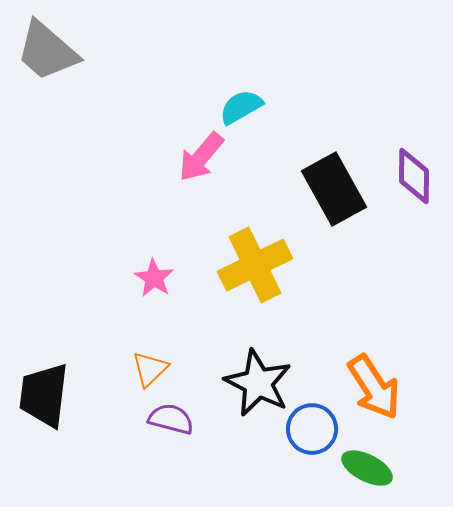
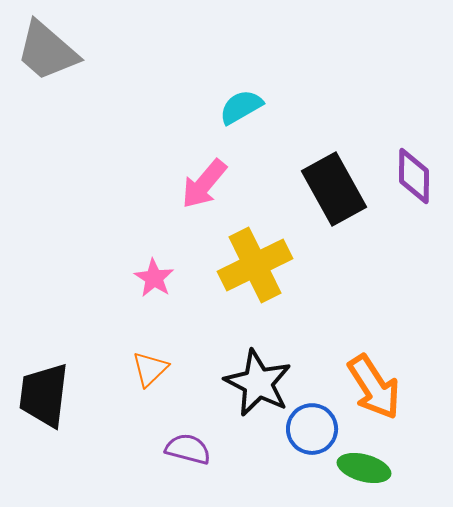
pink arrow: moved 3 px right, 27 px down
purple semicircle: moved 17 px right, 30 px down
green ellipse: moved 3 px left; rotated 12 degrees counterclockwise
